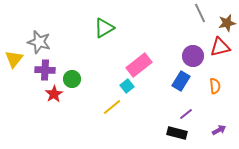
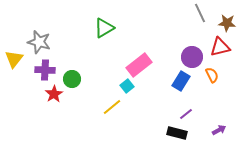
brown star: rotated 18 degrees clockwise
purple circle: moved 1 px left, 1 px down
orange semicircle: moved 3 px left, 11 px up; rotated 21 degrees counterclockwise
